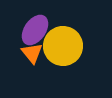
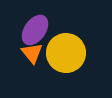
yellow circle: moved 3 px right, 7 px down
